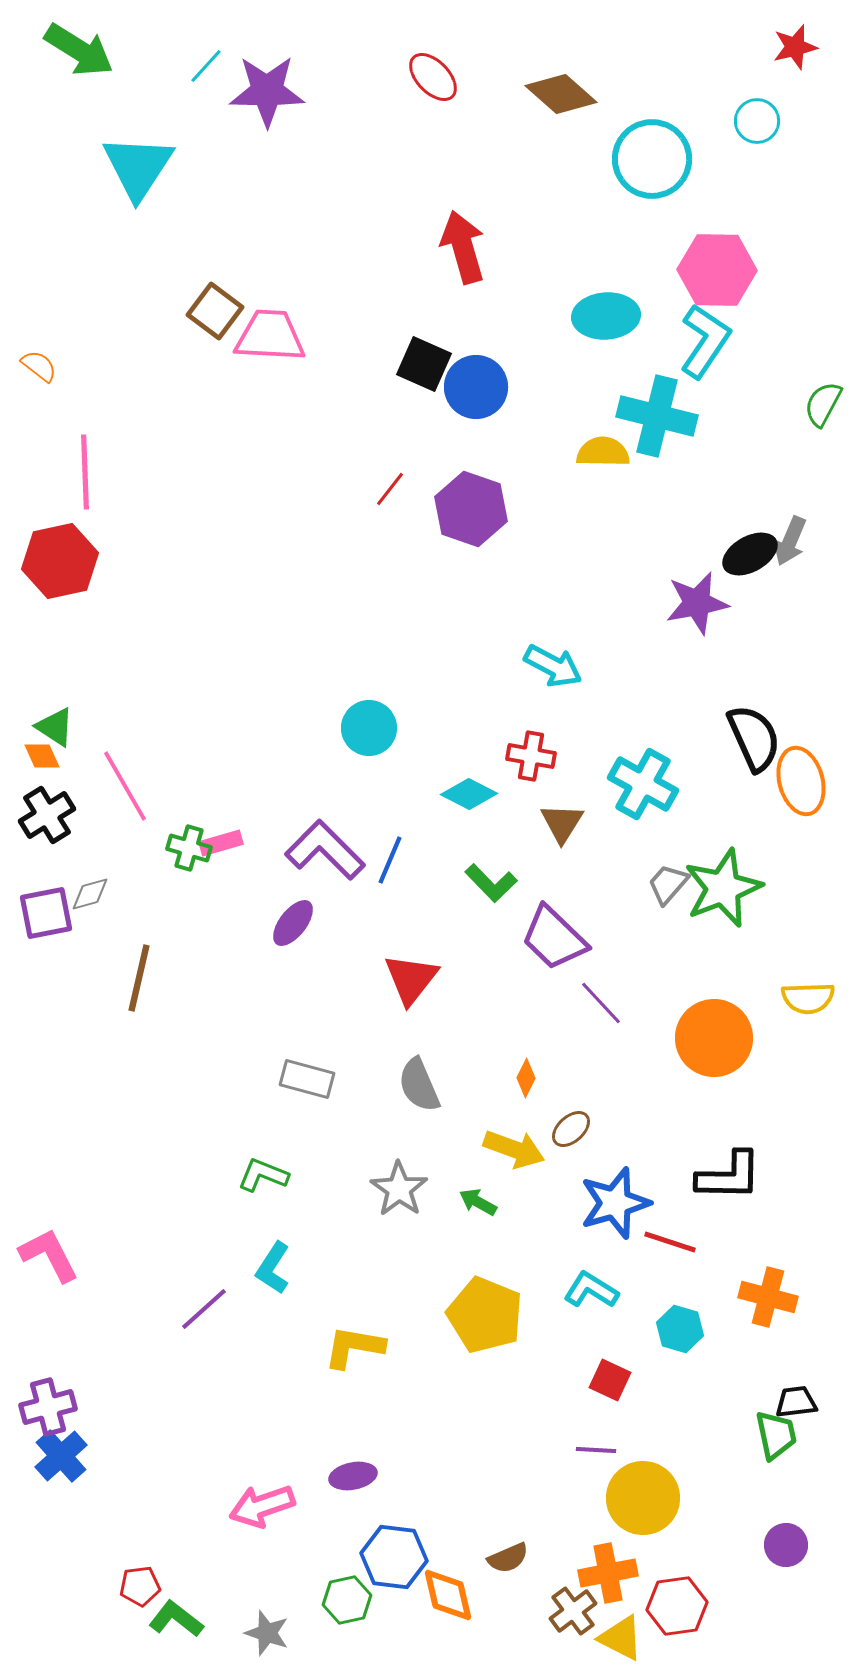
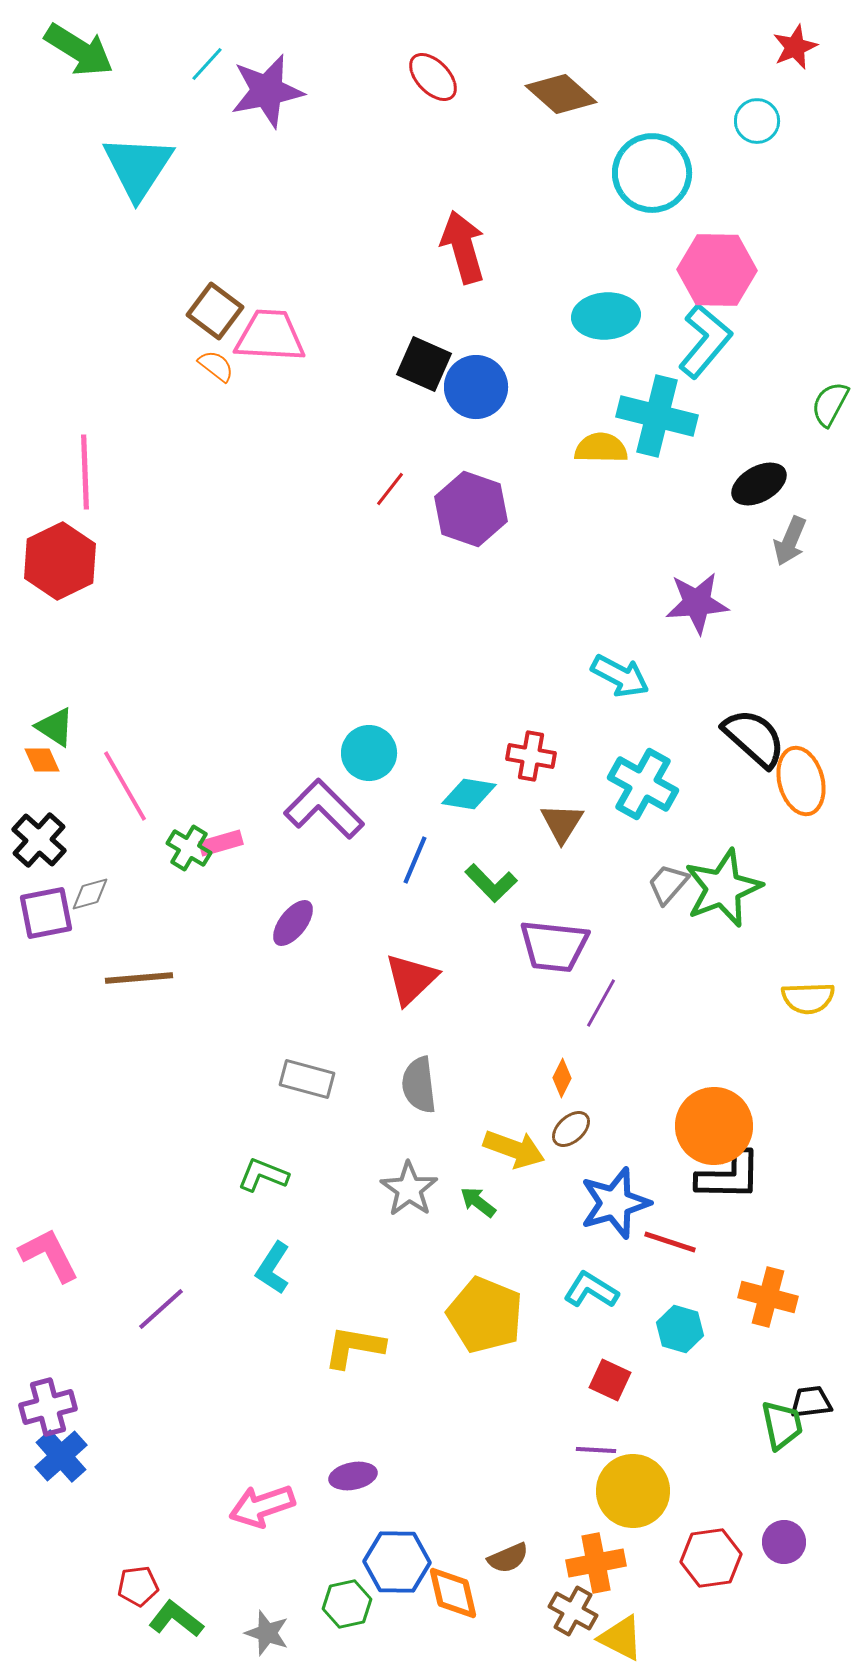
red star at (795, 47): rotated 9 degrees counterclockwise
cyan line at (206, 66): moved 1 px right, 2 px up
purple star at (267, 91): rotated 12 degrees counterclockwise
cyan circle at (652, 159): moved 14 px down
cyan L-shape at (705, 341): rotated 6 degrees clockwise
orange semicircle at (39, 366): moved 177 px right
green semicircle at (823, 404): moved 7 px right
yellow semicircle at (603, 452): moved 2 px left, 4 px up
black ellipse at (750, 554): moved 9 px right, 70 px up
red hexagon at (60, 561): rotated 14 degrees counterclockwise
purple star at (697, 603): rotated 6 degrees clockwise
cyan arrow at (553, 666): moved 67 px right, 10 px down
cyan circle at (369, 728): moved 25 px down
black semicircle at (754, 738): rotated 24 degrees counterclockwise
orange diamond at (42, 756): moved 4 px down
cyan diamond at (469, 794): rotated 18 degrees counterclockwise
black cross at (47, 815): moved 8 px left, 25 px down; rotated 16 degrees counterclockwise
green cross at (189, 848): rotated 15 degrees clockwise
purple L-shape at (325, 850): moved 1 px left, 41 px up
blue line at (390, 860): moved 25 px right
purple trapezoid at (554, 938): moved 8 px down; rotated 38 degrees counterclockwise
brown line at (139, 978): rotated 72 degrees clockwise
red triangle at (411, 979): rotated 8 degrees clockwise
purple line at (601, 1003): rotated 72 degrees clockwise
orange circle at (714, 1038): moved 88 px down
orange diamond at (526, 1078): moved 36 px right
gray semicircle at (419, 1085): rotated 16 degrees clockwise
gray star at (399, 1189): moved 10 px right
green arrow at (478, 1202): rotated 9 degrees clockwise
purple line at (204, 1309): moved 43 px left
black trapezoid at (796, 1402): moved 15 px right
green trapezoid at (776, 1435): moved 6 px right, 10 px up
yellow circle at (643, 1498): moved 10 px left, 7 px up
purple circle at (786, 1545): moved 2 px left, 3 px up
blue hexagon at (394, 1557): moved 3 px right, 5 px down; rotated 6 degrees counterclockwise
orange cross at (608, 1573): moved 12 px left, 10 px up
red pentagon at (140, 1586): moved 2 px left
orange diamond at (448, 1595): moved 5 px right, 2 px up
green hexagon at (347, 1600): moved 4 px down
red hexagon at (677, 1606): moved 34 px right, 48 px up
brown cross at (573, 1611): rotated 24 degrees counterclockwise
